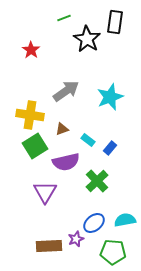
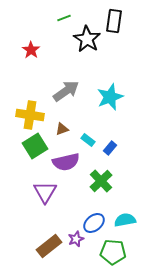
black rectangle: moved 1 px left, 1 px up
green cross: moved 4 px right
brown rectangle: rotated 35 degrees counterclockwise
